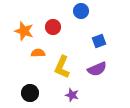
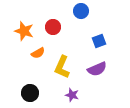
orange semicircle: rotated 152 degrees clockwise
